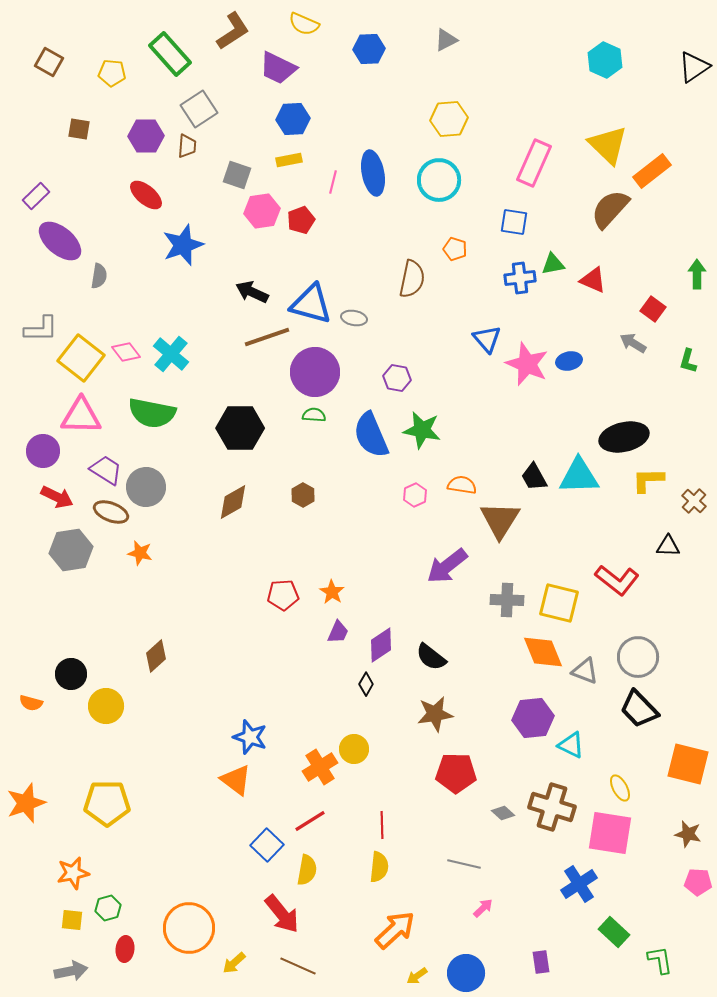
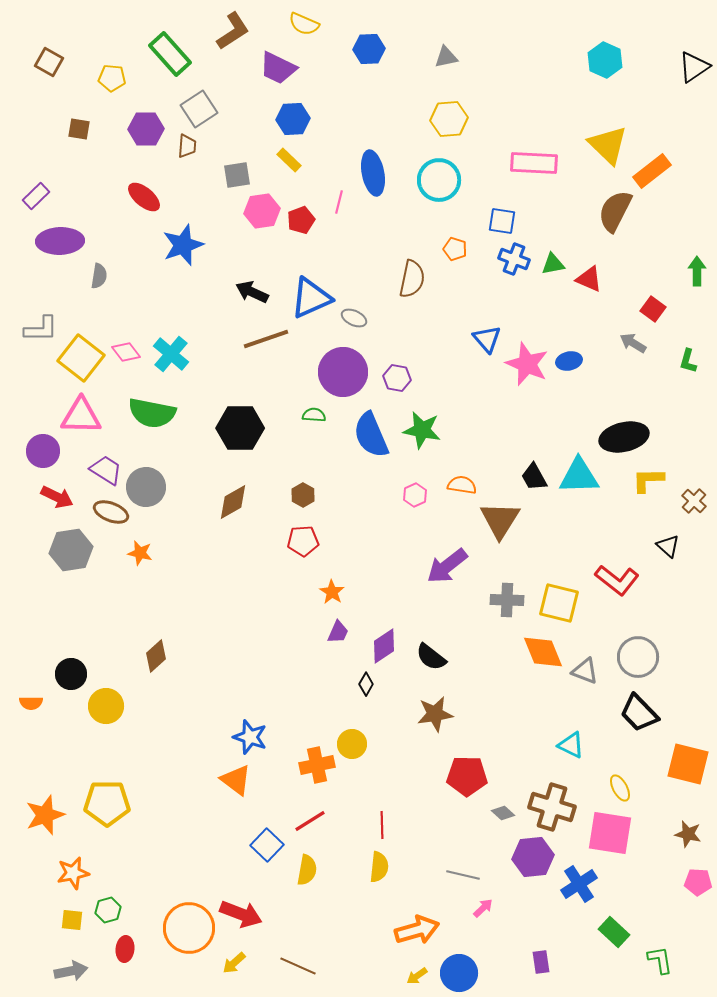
gray triangle at (446, 40): moved 17 px down; rotated 15 degrees clockwise
yellow pentagon at (112, 73): moved 5 px down
purple hexagon at (146, 136): moved 7 px up
yellow rectangle at (289, 160): rotated 55 degrees clockwise
pink rectangle at (534, 163): rotated 69 degrees clockwise
gray square at (237, 175): rotated 28 degrees counterclockwise
pink line at (333, 182): moved 6 px right, 20 px down
red ellipse at (146, 195): moved 2 px left, 2 px down
brown semicircle at (610, 209): moved 5 px right, 2 px down; rotated 15 degrees counterclockwise
blue square at (514, 222): moved 12 px left, 1 px up
purple ellipse at (60, 241): rotated 42 degrees counterclockwise
green arrow at (697, 274): moved 3 px up
blue cross at (520, 278): moved 6 px left, 19 px up; rotated 28 degrees clockwise
red triangle at (593, 280): moved 4 px left, 1 px up
blue triangle at (311, 304): moved 6 px up; rotated 39 degrees counterclockwise
gray ellipse at (354, 318): rotated 15 degrees clockwise
brown line at (267, 337): moved 1 px left, 2 px down
purple circle at (315, 372): moved 28 px right
black triangle at (668, 546): rotated 40 degrees clockwise
red pentagon at (283, 595): moved 20 px right, 54 px up
purple diamond at (381, 645): moved 3 px right, 1 px down
orange semicircle at (31, 703): rotated 15 degrees counterclockwise
black trapezoid at (639, 709): moved 4 px down
purple hexagon at (533, 718): moved 139 px down
yellow circle at (354, 749): moved 2 px left, 5 px up
orange cross at (320, 767): moved 3 px left, 2 px up; rotated 20 degrees clockwise
red pentagon at (456, 773): moved 11 px right, 3 px down
orange star at (26, 803): moved 19 px right, 12 px down
gray line at (464, 864): moved 1 px left, 11 px down
green hexagon at (108, 908): moved 2 px down
red arrow at (282, 914): moved 41 px left; rotated 30 degrees counterclockwise
orange arrow at (395, 930): moved 22 px right; rotated 27 degrees clockwise
blue circle at (466, 973): moved 7 px left
